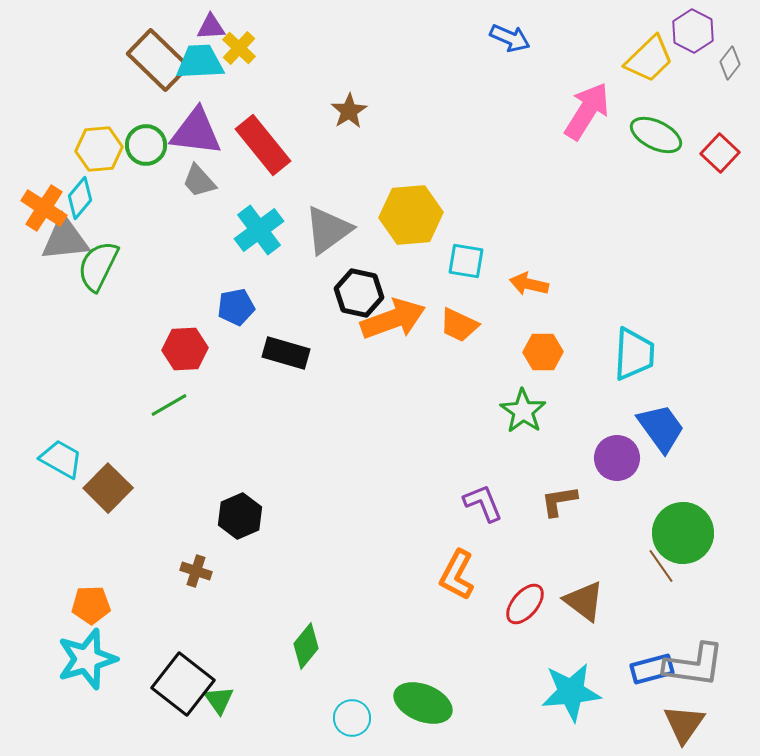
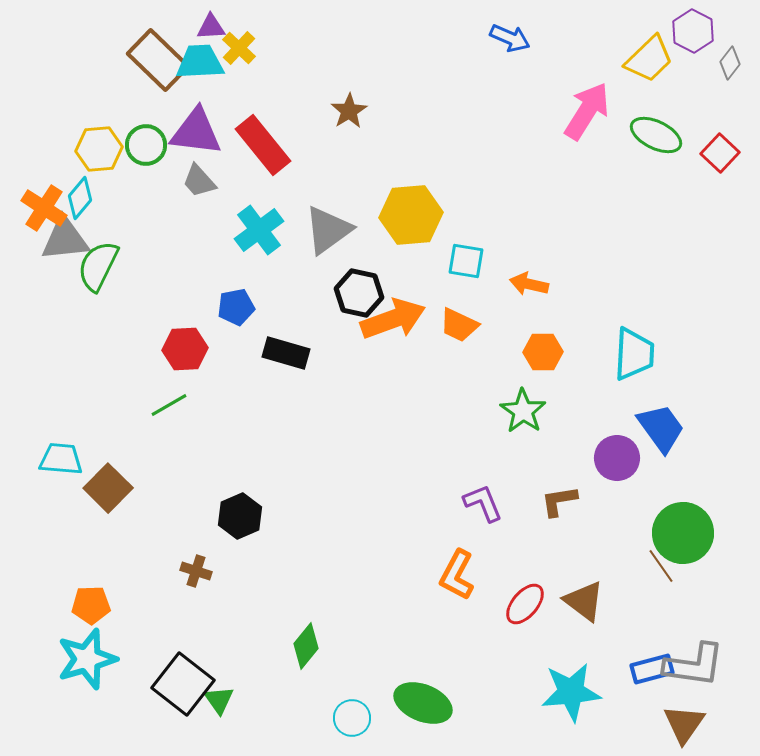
cyan trapezoid at (61, 459): rotated 24 degrees counterclockwise
